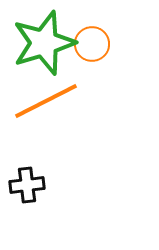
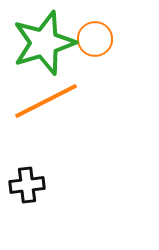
orange circle: moved 3 px right, 5 px up
